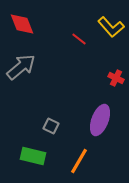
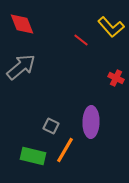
red line: moved 2 px right, 1 px down
purple ellipse: moved 9 px left, 2 px down; rotated 20 degrees counterclockwise
orange line: moved 14 px left, 11 px up
